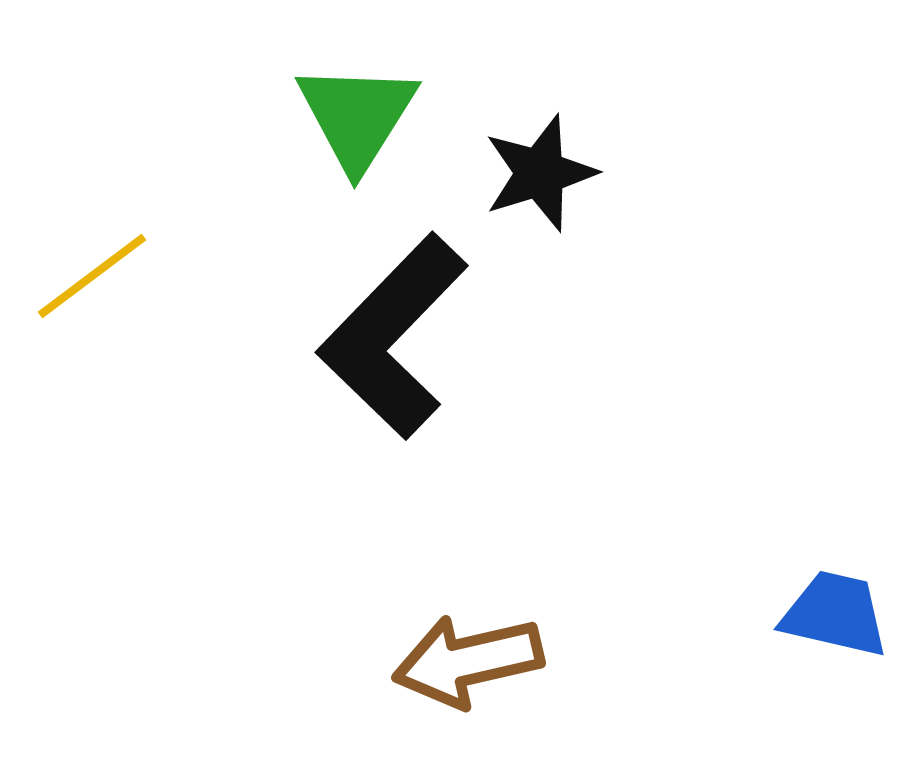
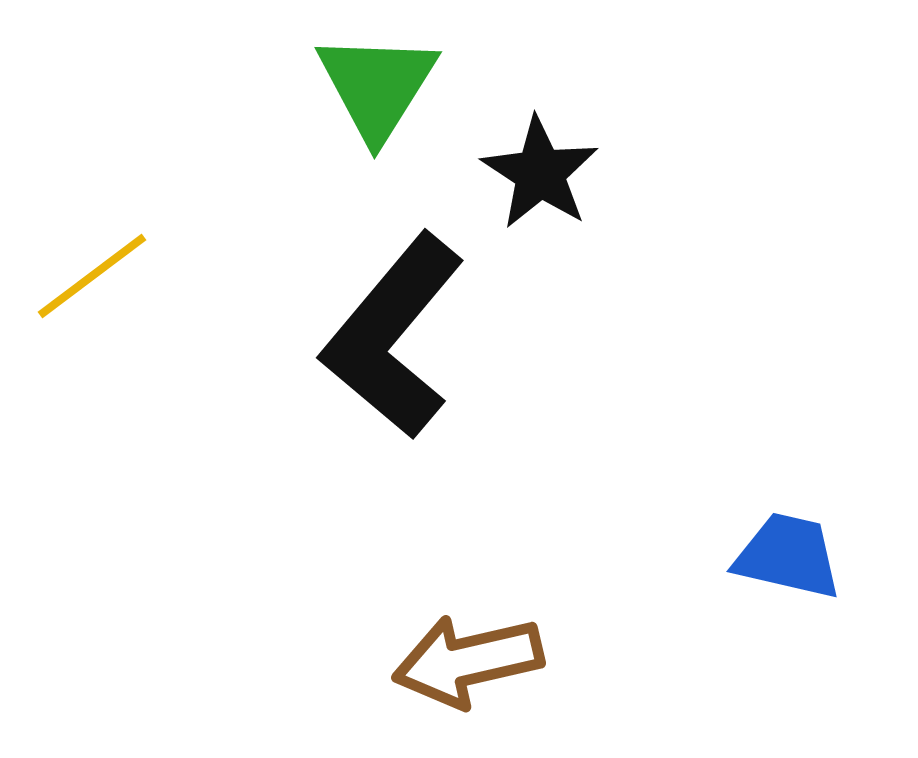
green triangle: moved 20 px right, 30 px up
black star: rotated 22 degrees counterclockwise
black L-shape: rotated 4 degrees counterclockwise
blue trapezoid: moved 47 px left, 58 px up
